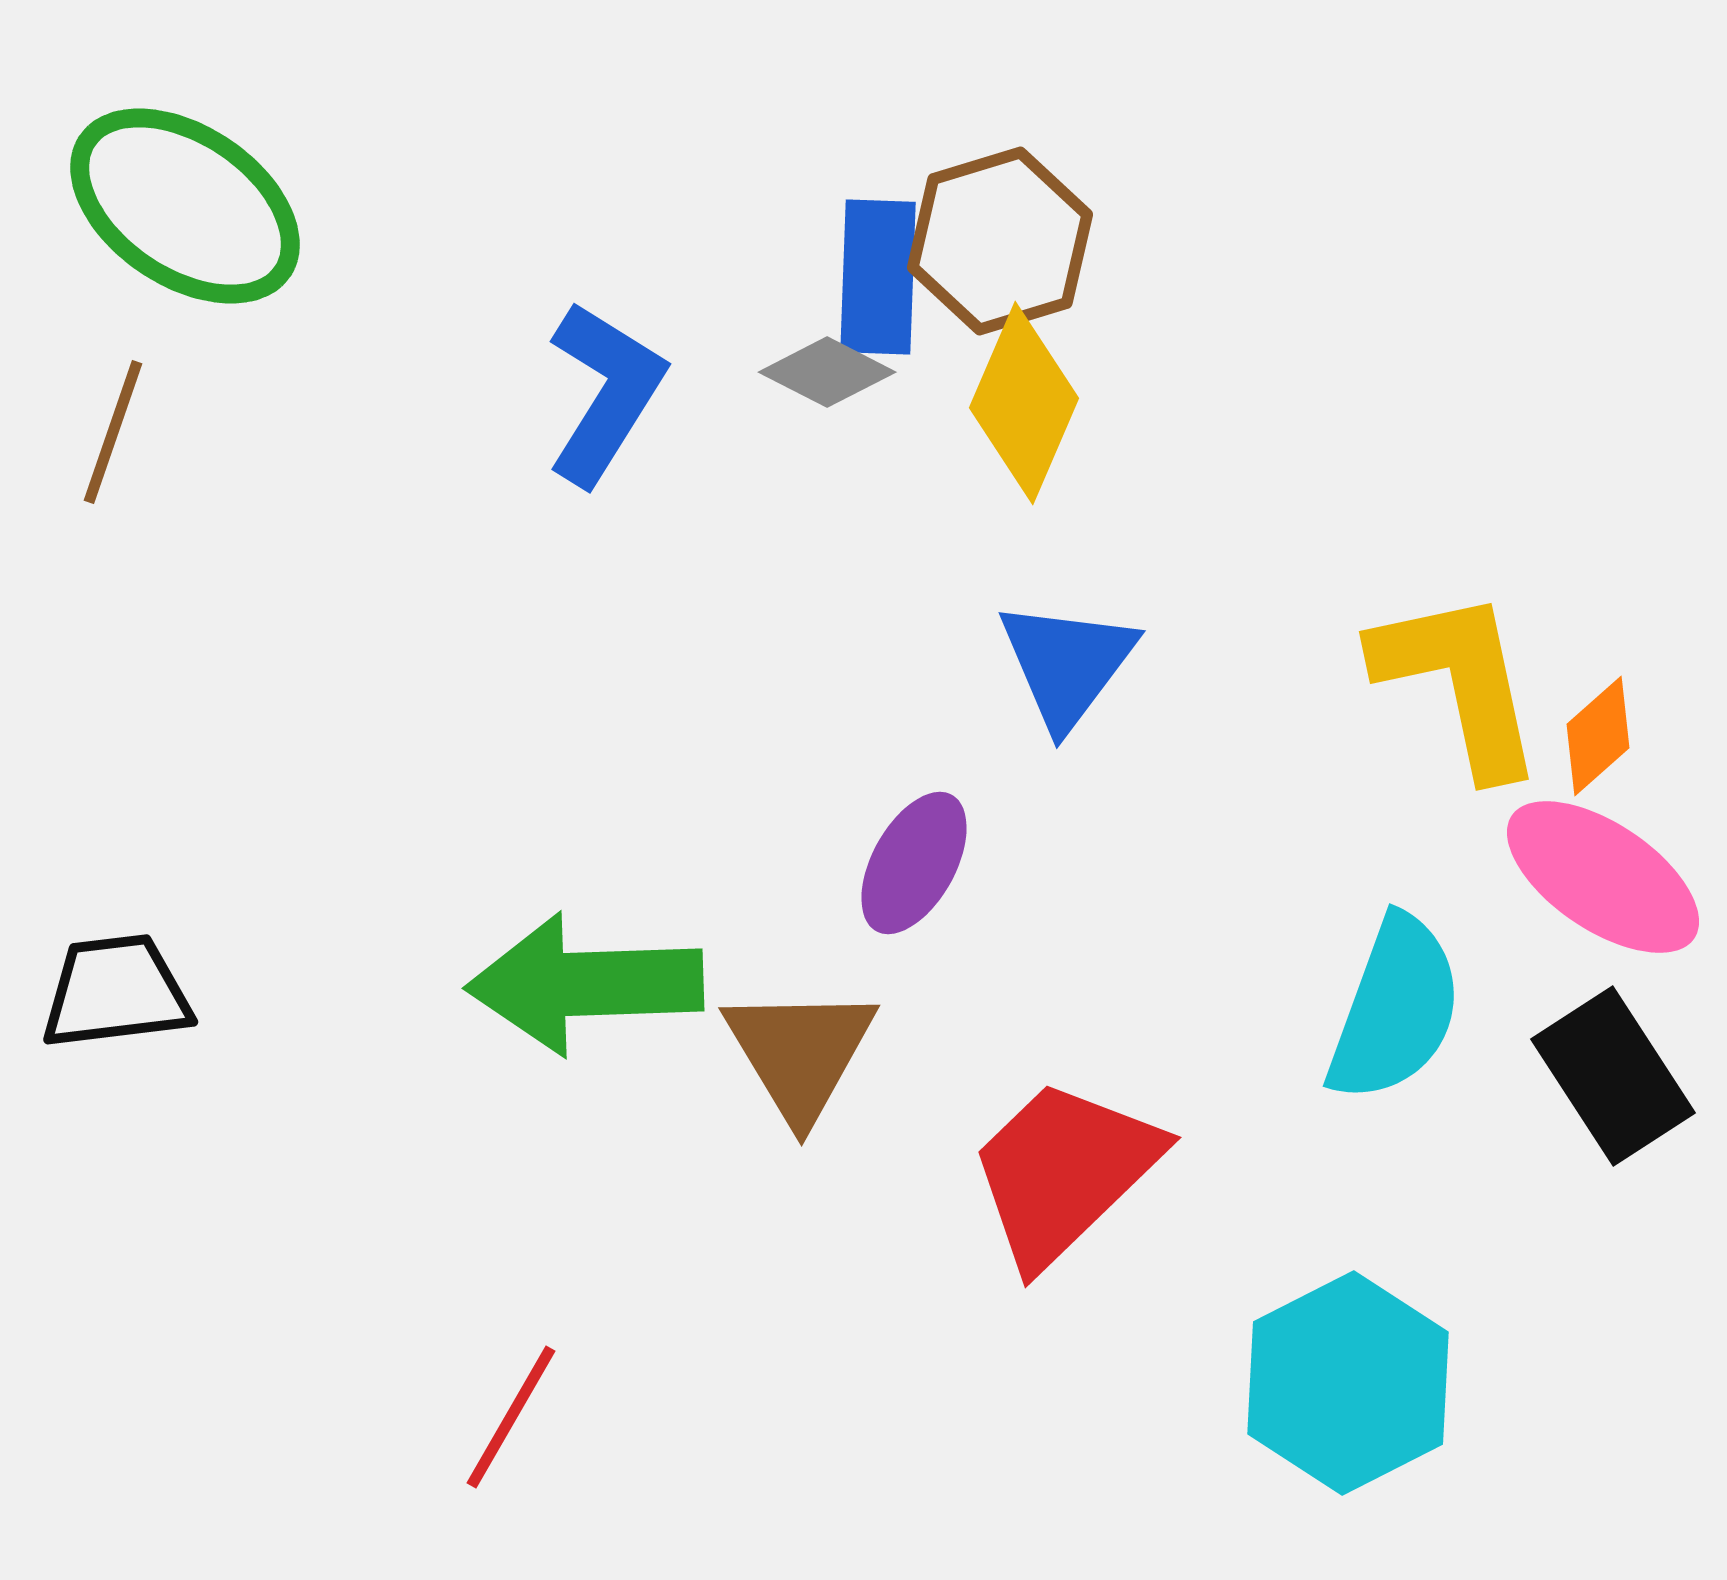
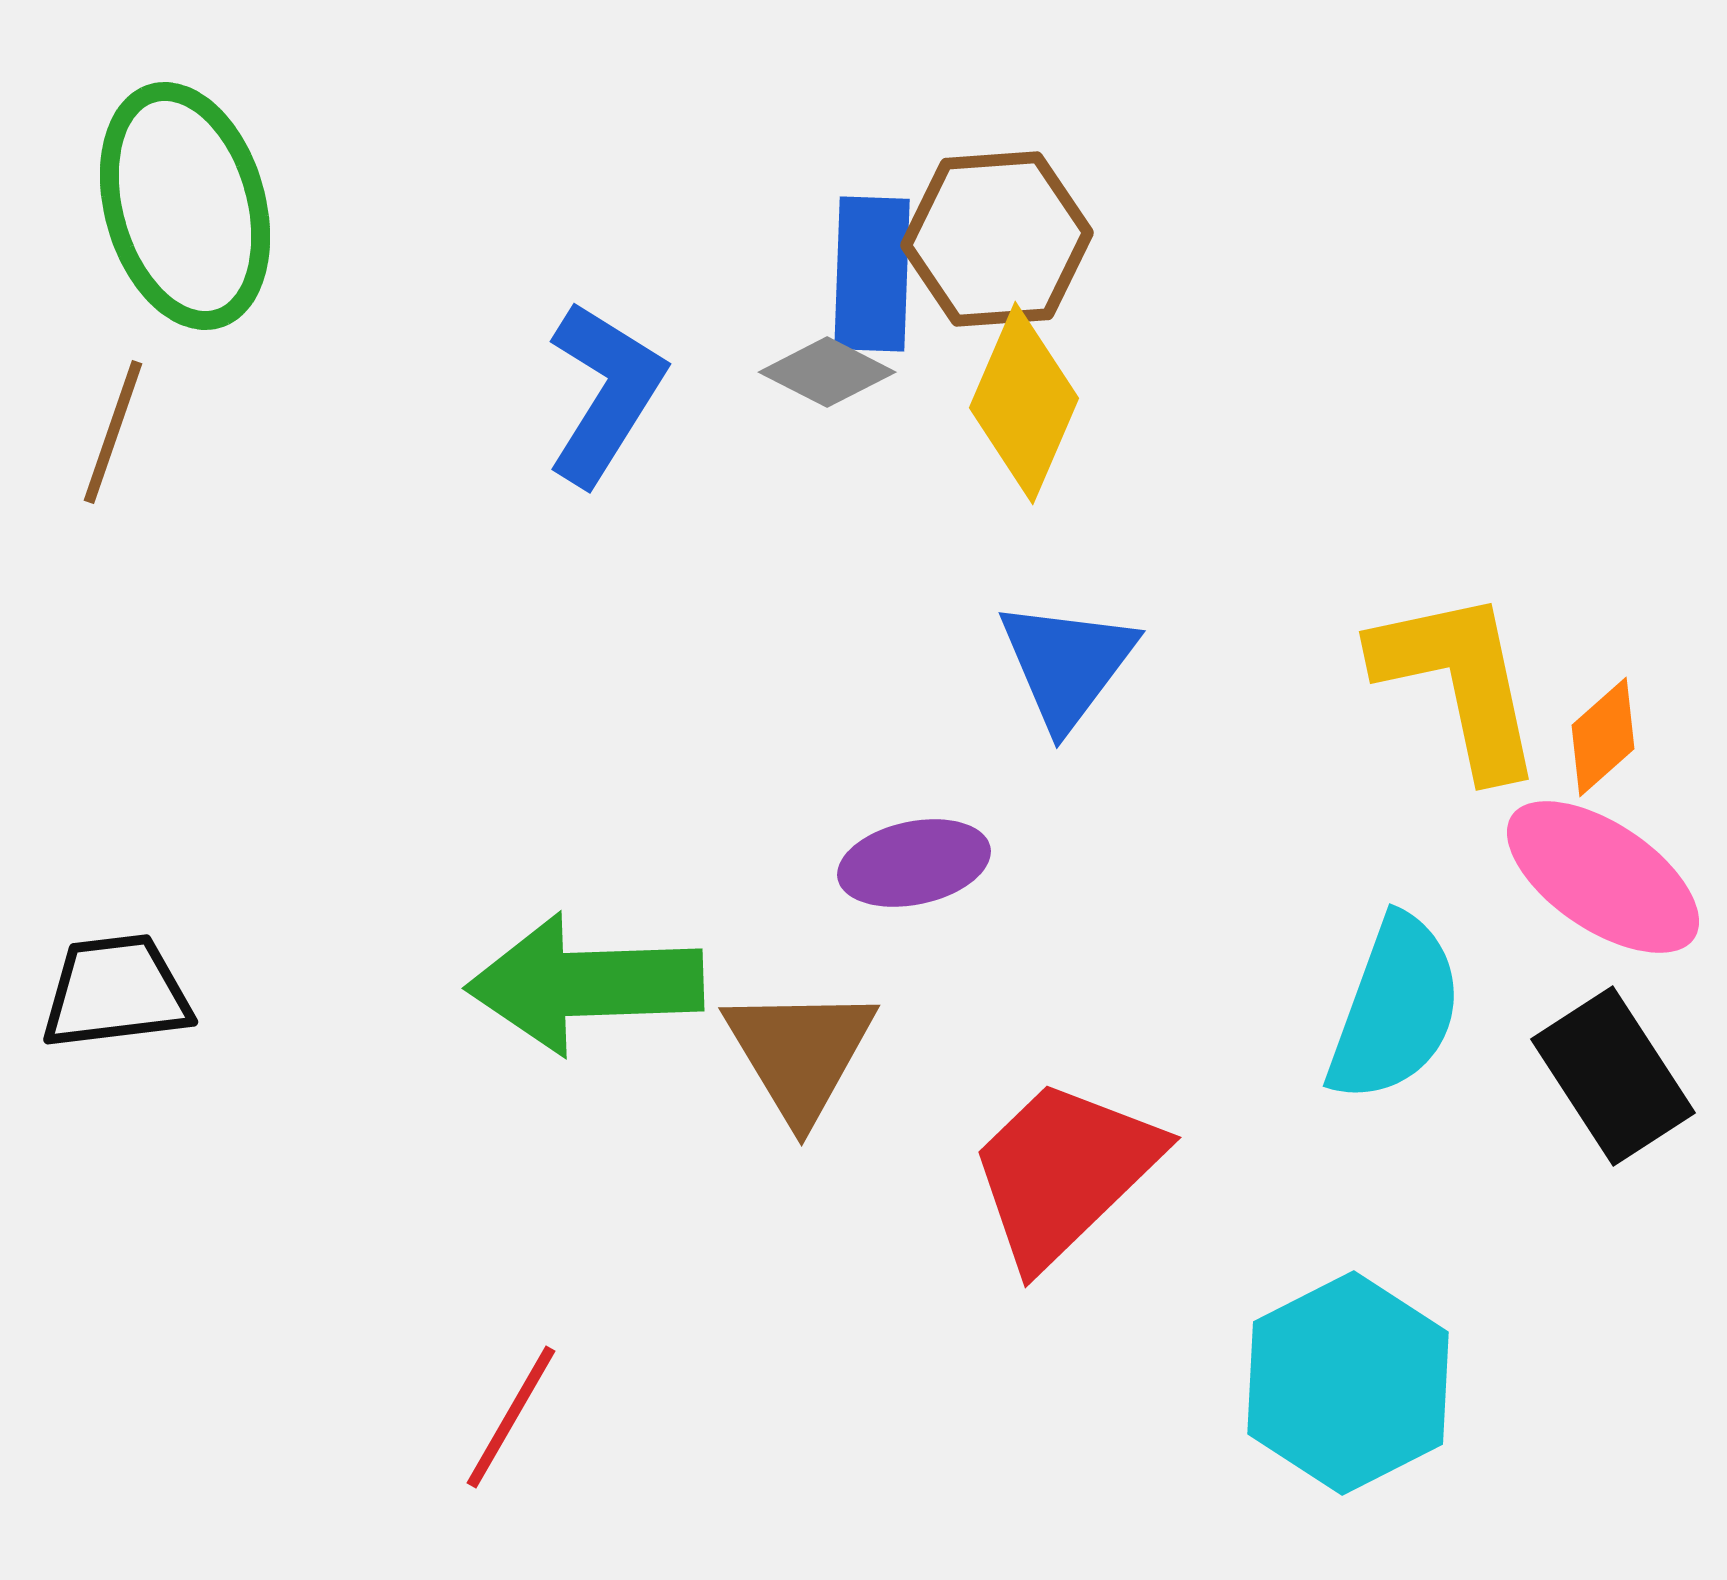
green ellipse: rotated 40 degrees clockwise
brown hexagon: moved 3 px left, 2 px up; rotated 13 degrees clockwise
blue rectangle: moved 6 px left, 3 px up
orange diamond: moved 5 px right, 1 px down
purple ellipse: rotated 49 degrees clockwise
